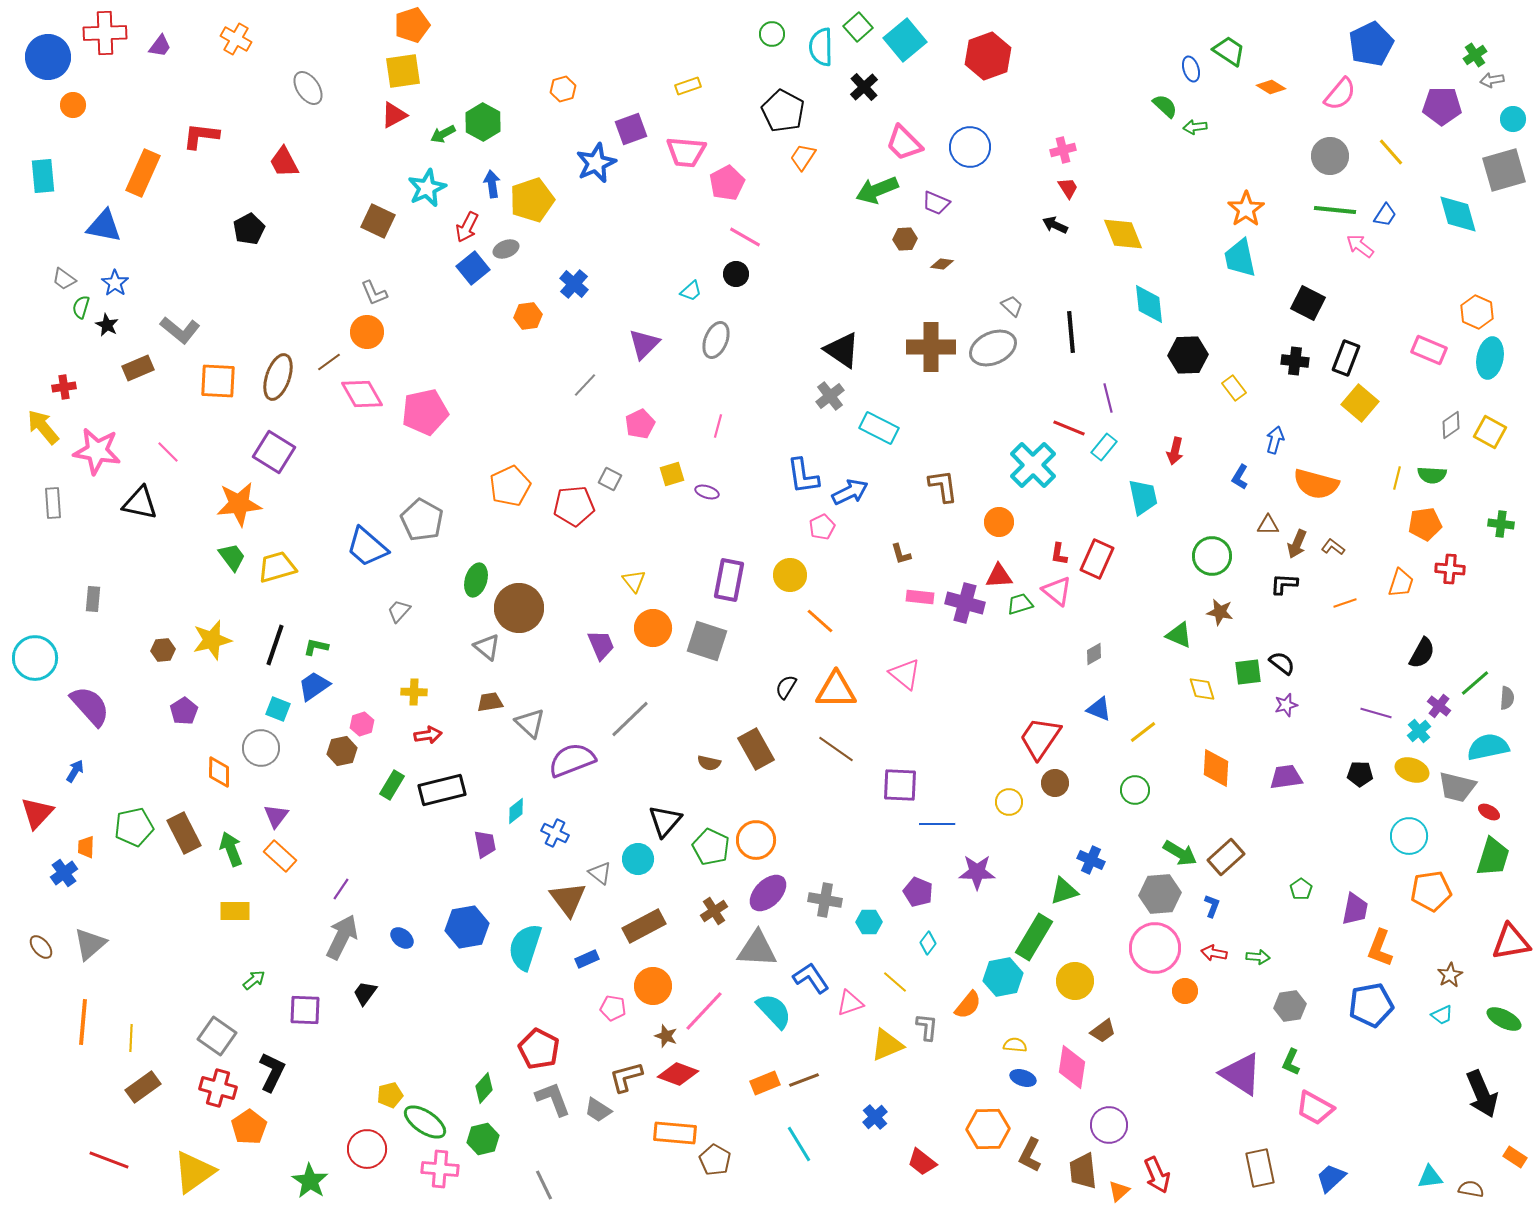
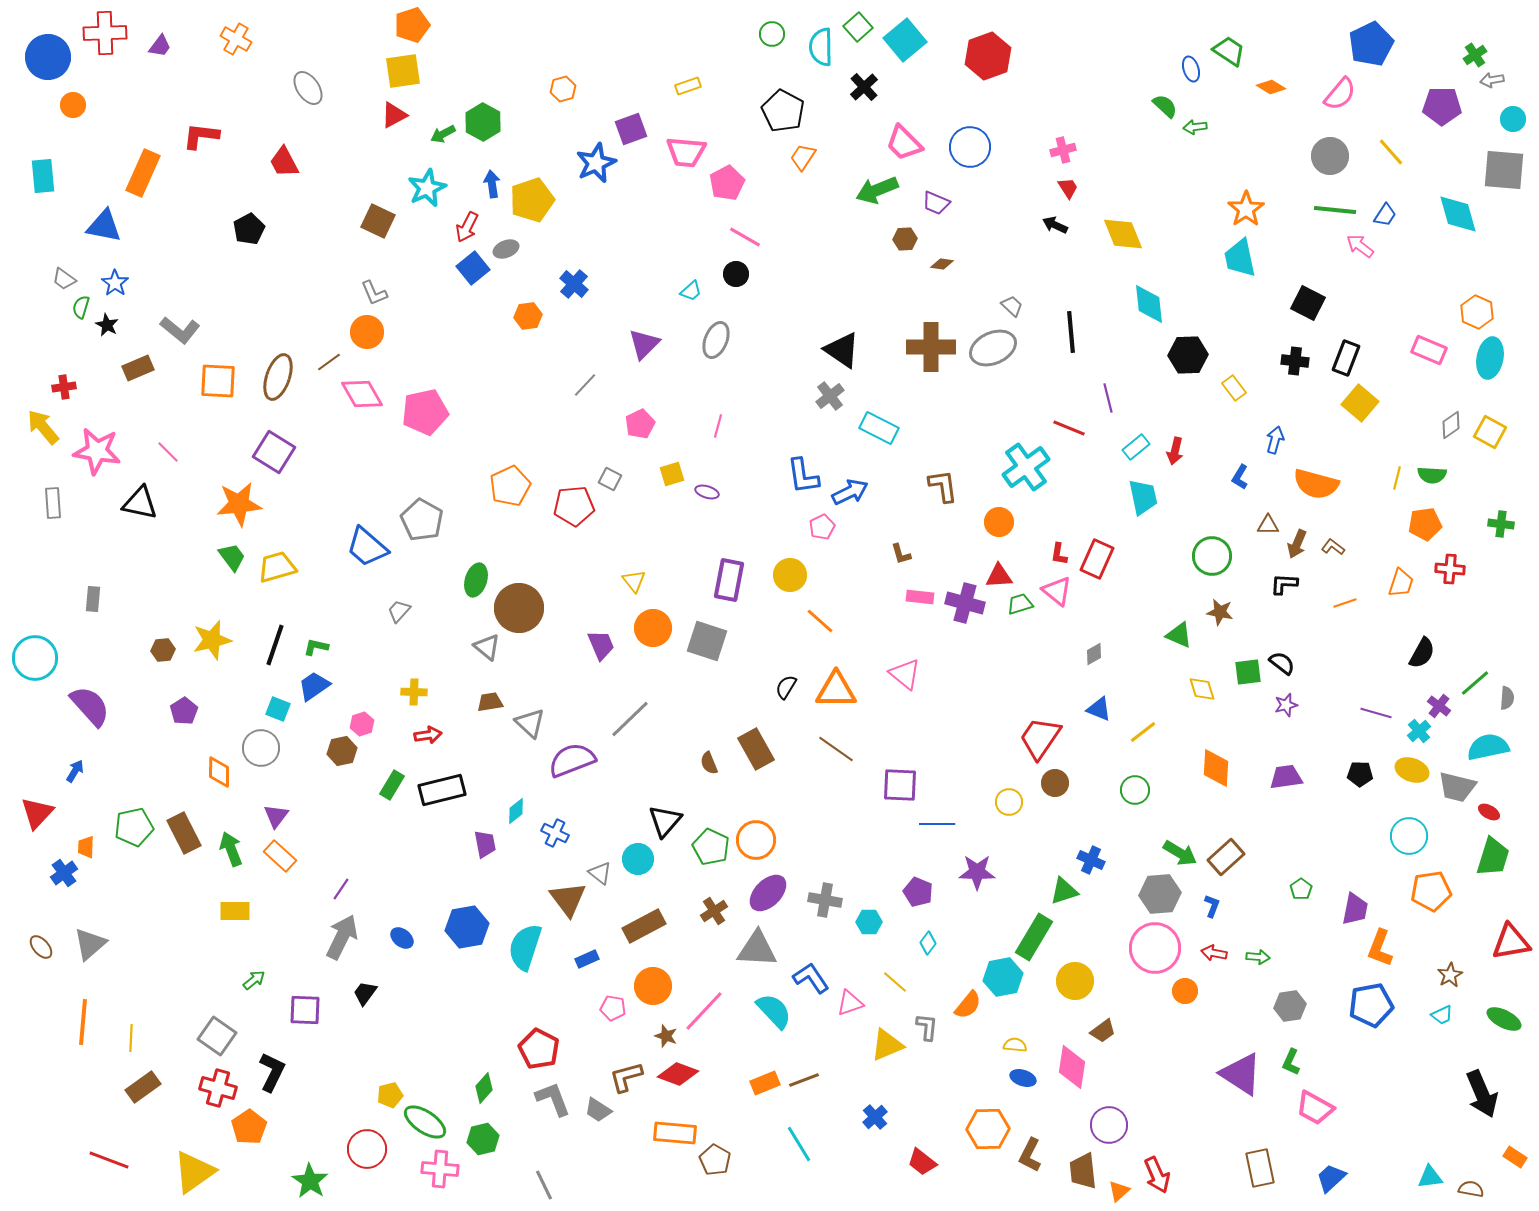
gray square at (1504, 170): rotated 21 degrees clockwise
cyan rectangle at (1104, 447): moved 32 px right; rotated 12 degrees clockwise
cyan cross at (1033, 465): moved 7 px left, 2 px down; rotated 9 degrees clockwise
brown semicircle at (709, 763): rotated 55 degrees clockwise
